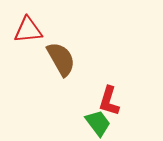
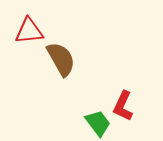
red triangle: moved 1 px right, 1 px down
red L-shape: moved 14 px right, 5 px down; rotated 8 degrees clockwise
